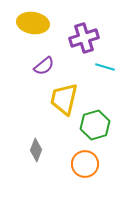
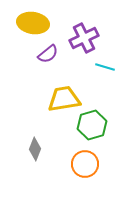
purple cross: rotated 8 degrees counterclockwise
purple semicircle: moved 4 px right, 12 px up
yellow trapezoid: rotated 68 degrees clockwise
green hexagon: moved 3 px left
gray diamond: moved 1 px left, 1 px up
